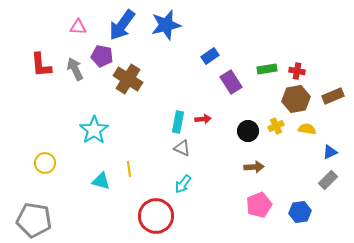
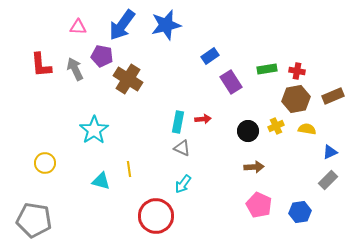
pink pentagon: rotated 25 degrees counterclockwise
